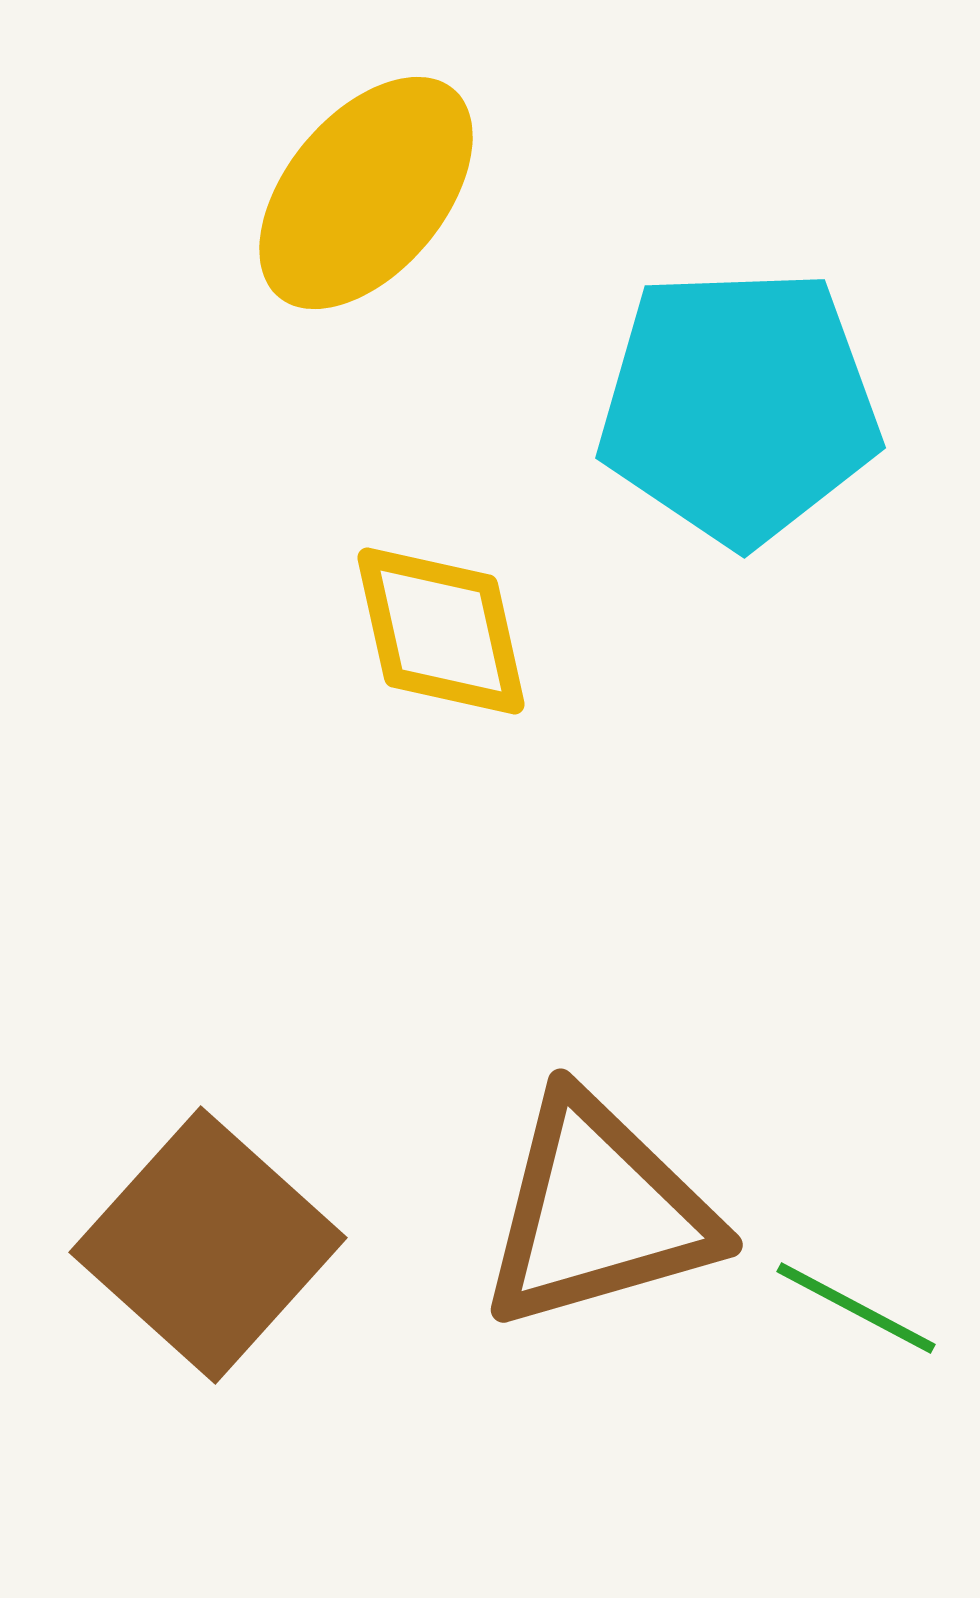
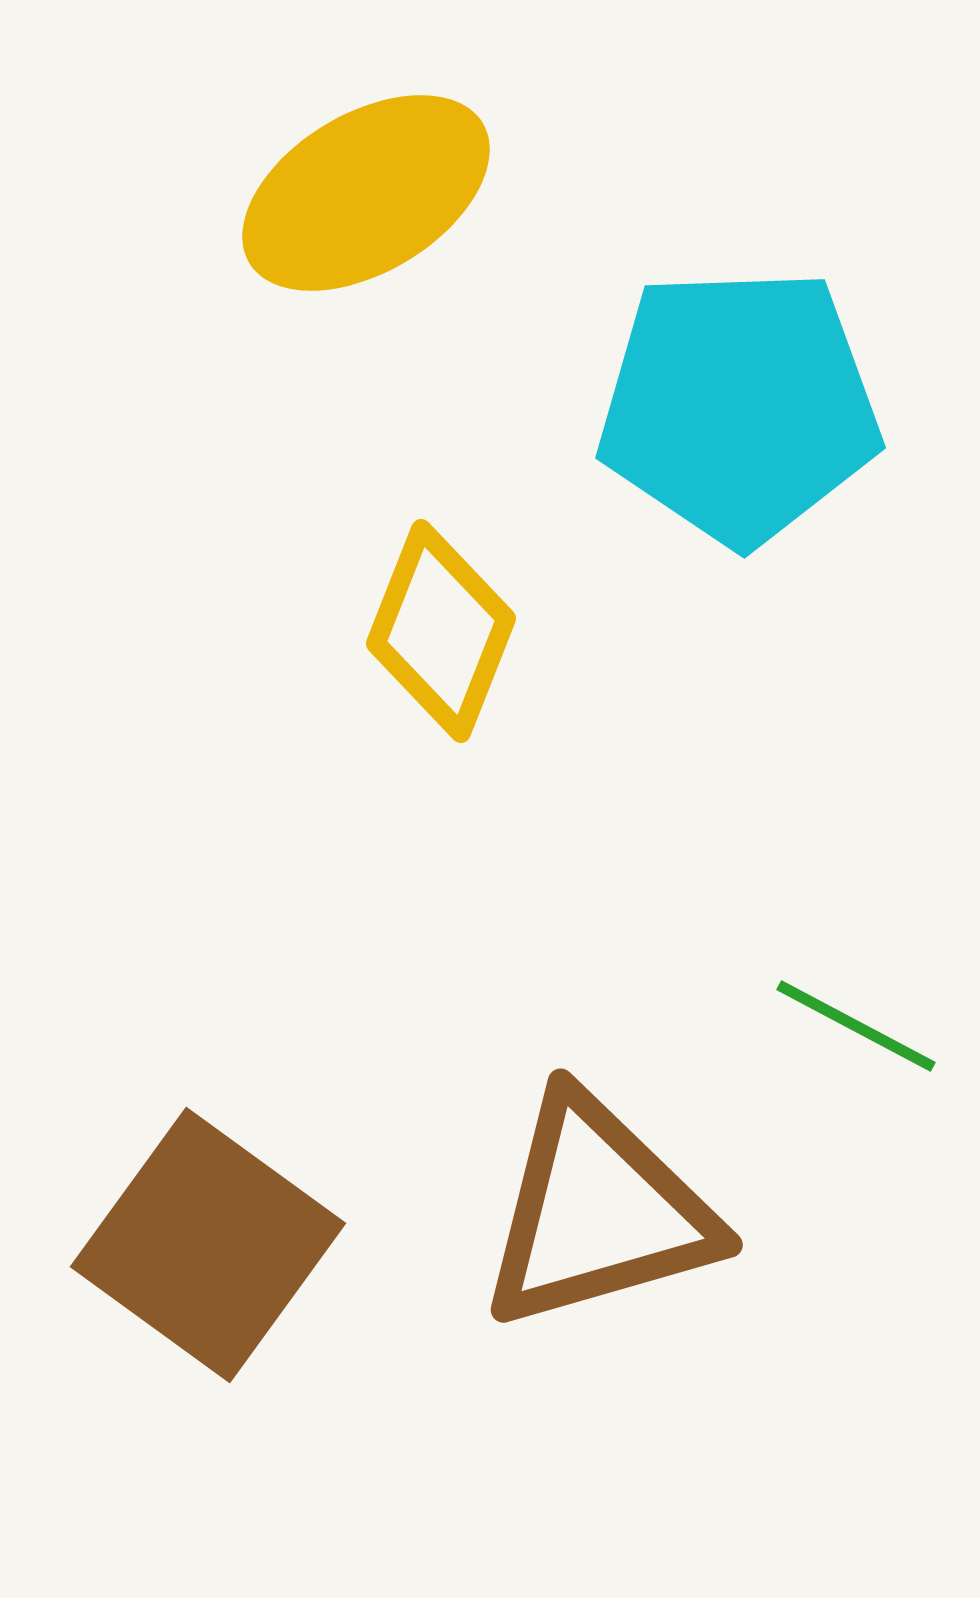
yellow ellipse: rotated 19 degrees clockwise
yellow diamond: rotated 34 degrees clockwise
brown square: rotated 6 degrees counterclockwise
green line: moved 282 px up
